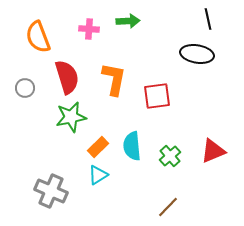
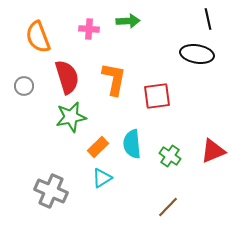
gray circle: moved 1 px left, 2 px up
cyan semicircle: moved 2 px up
green cross: rotated 15 degrees counterclockwise
cyan triangle: moved 4 px right, 3 px down
